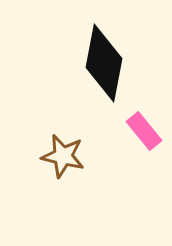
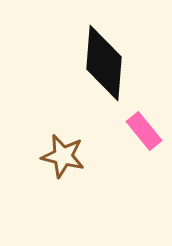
black diamond: rotated 6 degrees counterclockwise
